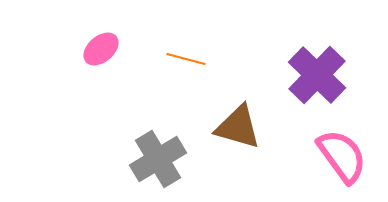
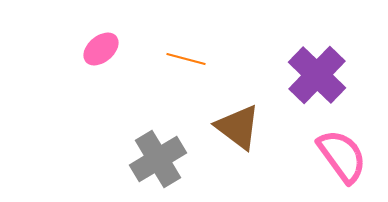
brown triangle: rotated 21 degrees clockwise
